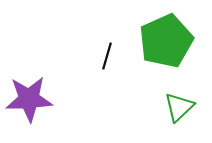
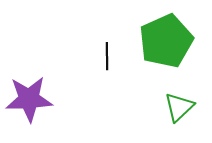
black line: rotated 16 degrees counterclockwise
